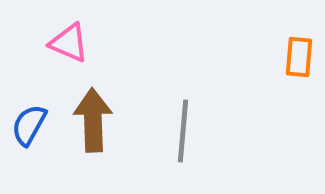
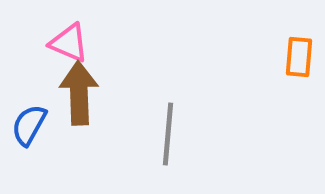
brown arrow: moved 14 px left, 27 px up
gray line: moved 15 px left, 3 px down
